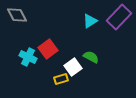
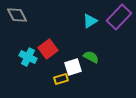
white square: rotated 18 degrees clockwise
